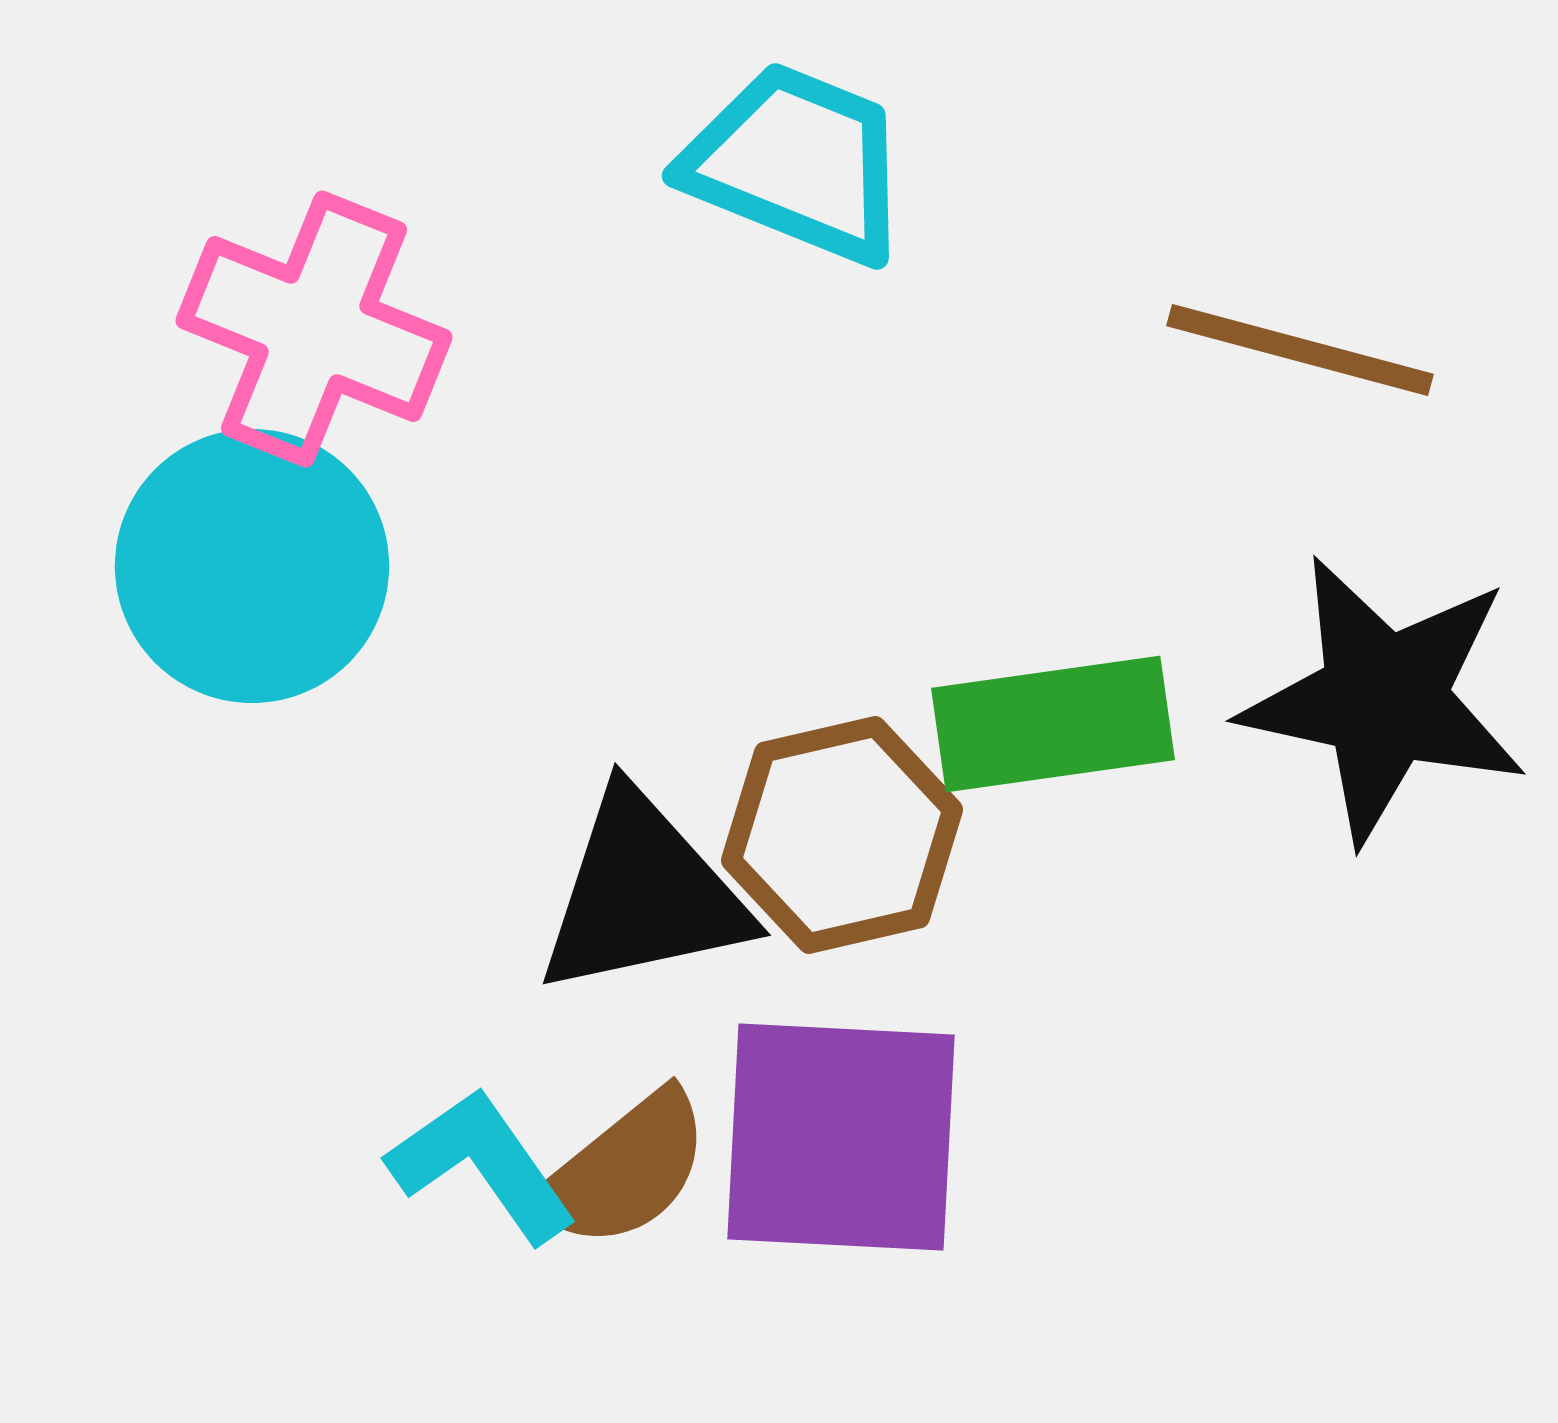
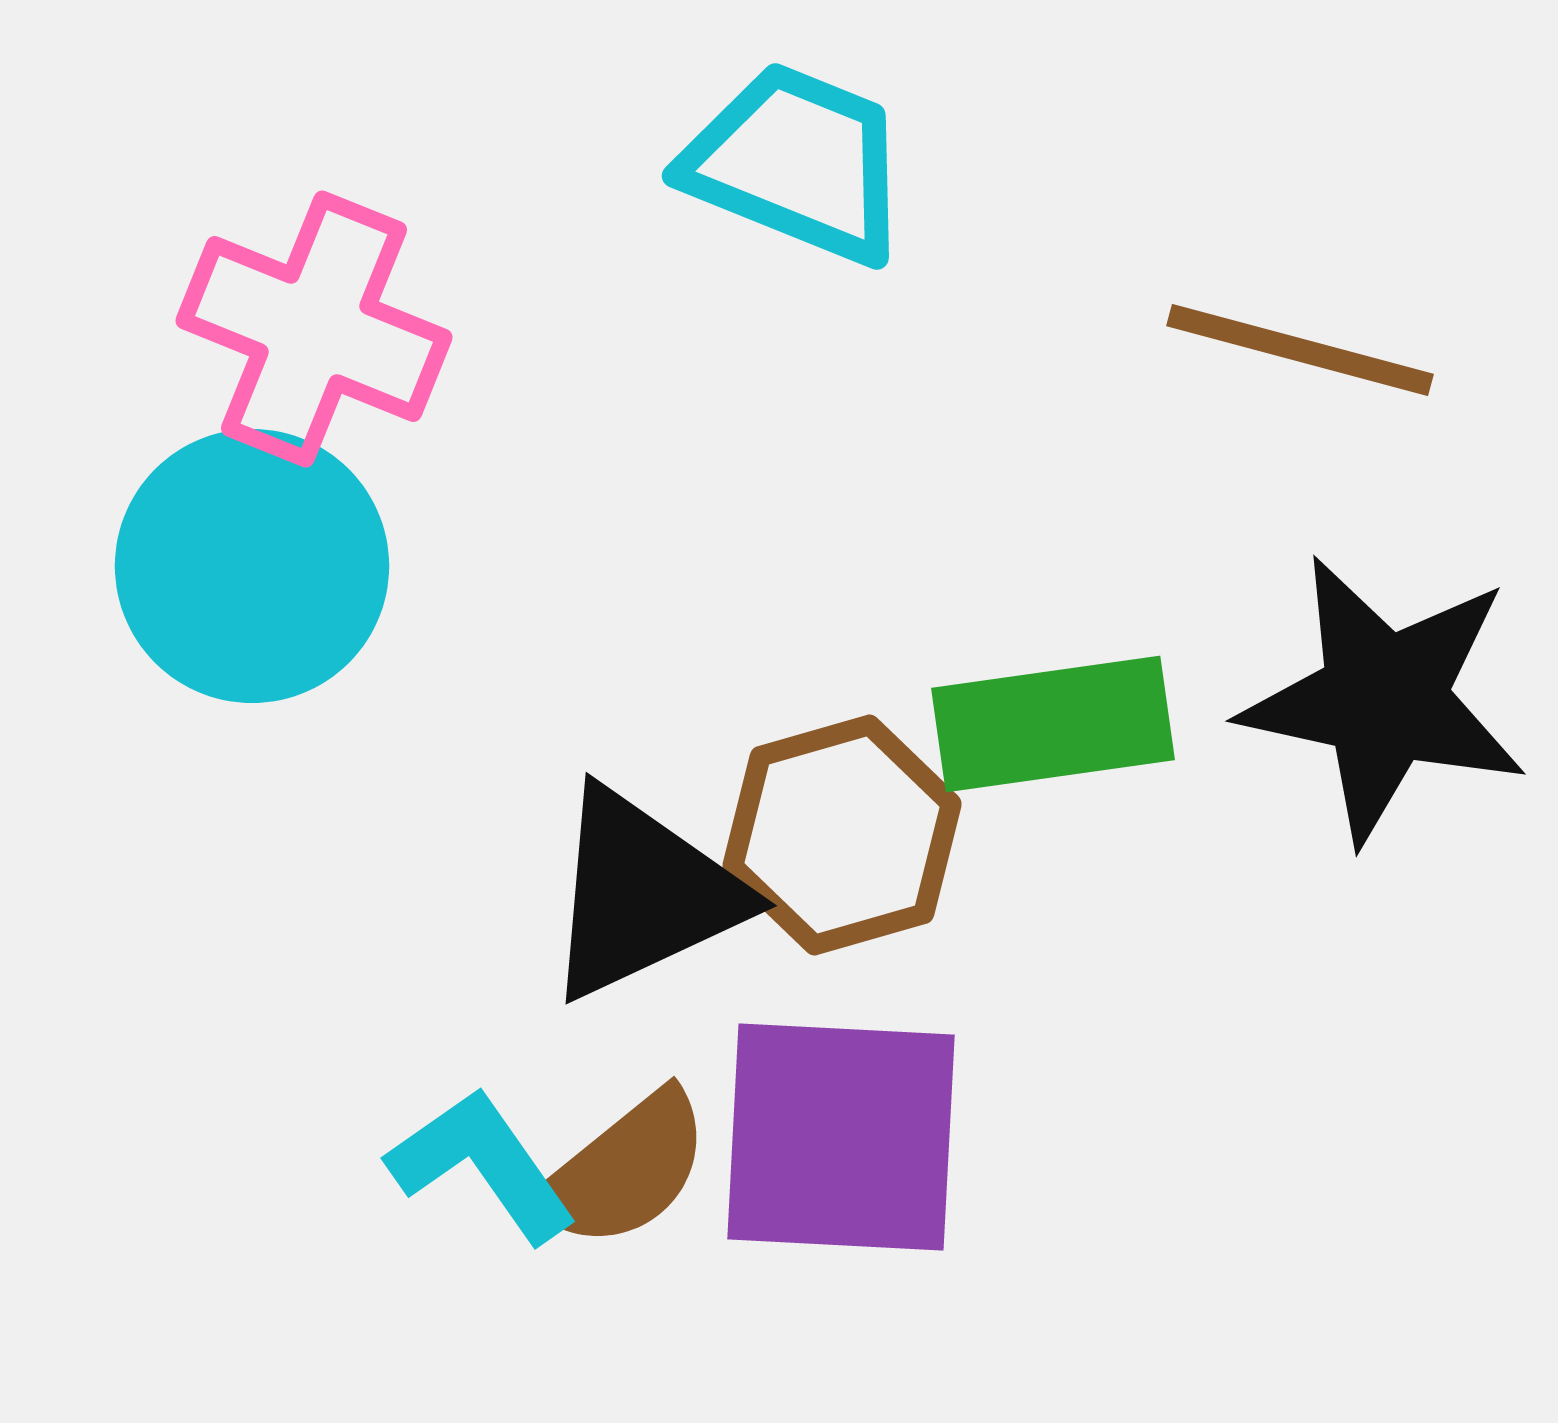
brown hexagon: rotated 3 degrees counterclockwise
black triangle: rotated 13 degrees counterclockwise
